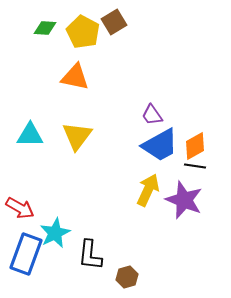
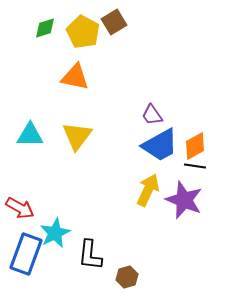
green diamond: rotated 20 degrees counterclockwise
